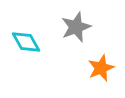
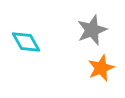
gray star: moved 16 px right, 3 px down
